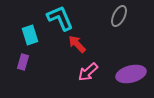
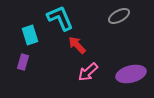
gray ellipse: rotated 35 degrees clockwise
red arrow: moved 1 px down
